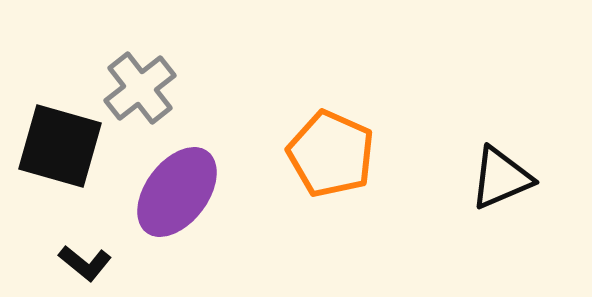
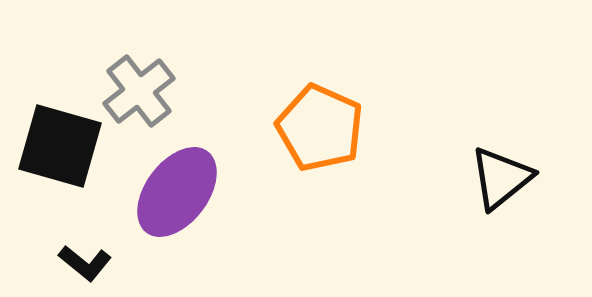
gray cross: moved 1 px left, 3 px down
orange pentagon: moved 11 px left, 26 px up
black triangle: rotated 16 degrees counterclockwise
